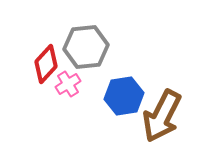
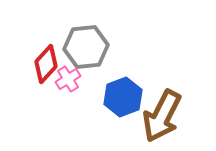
pink cross: moved 5 px up
blue hexagon: moved 1 px left, 1 px down; rotated 12 degrees counterclockwise
